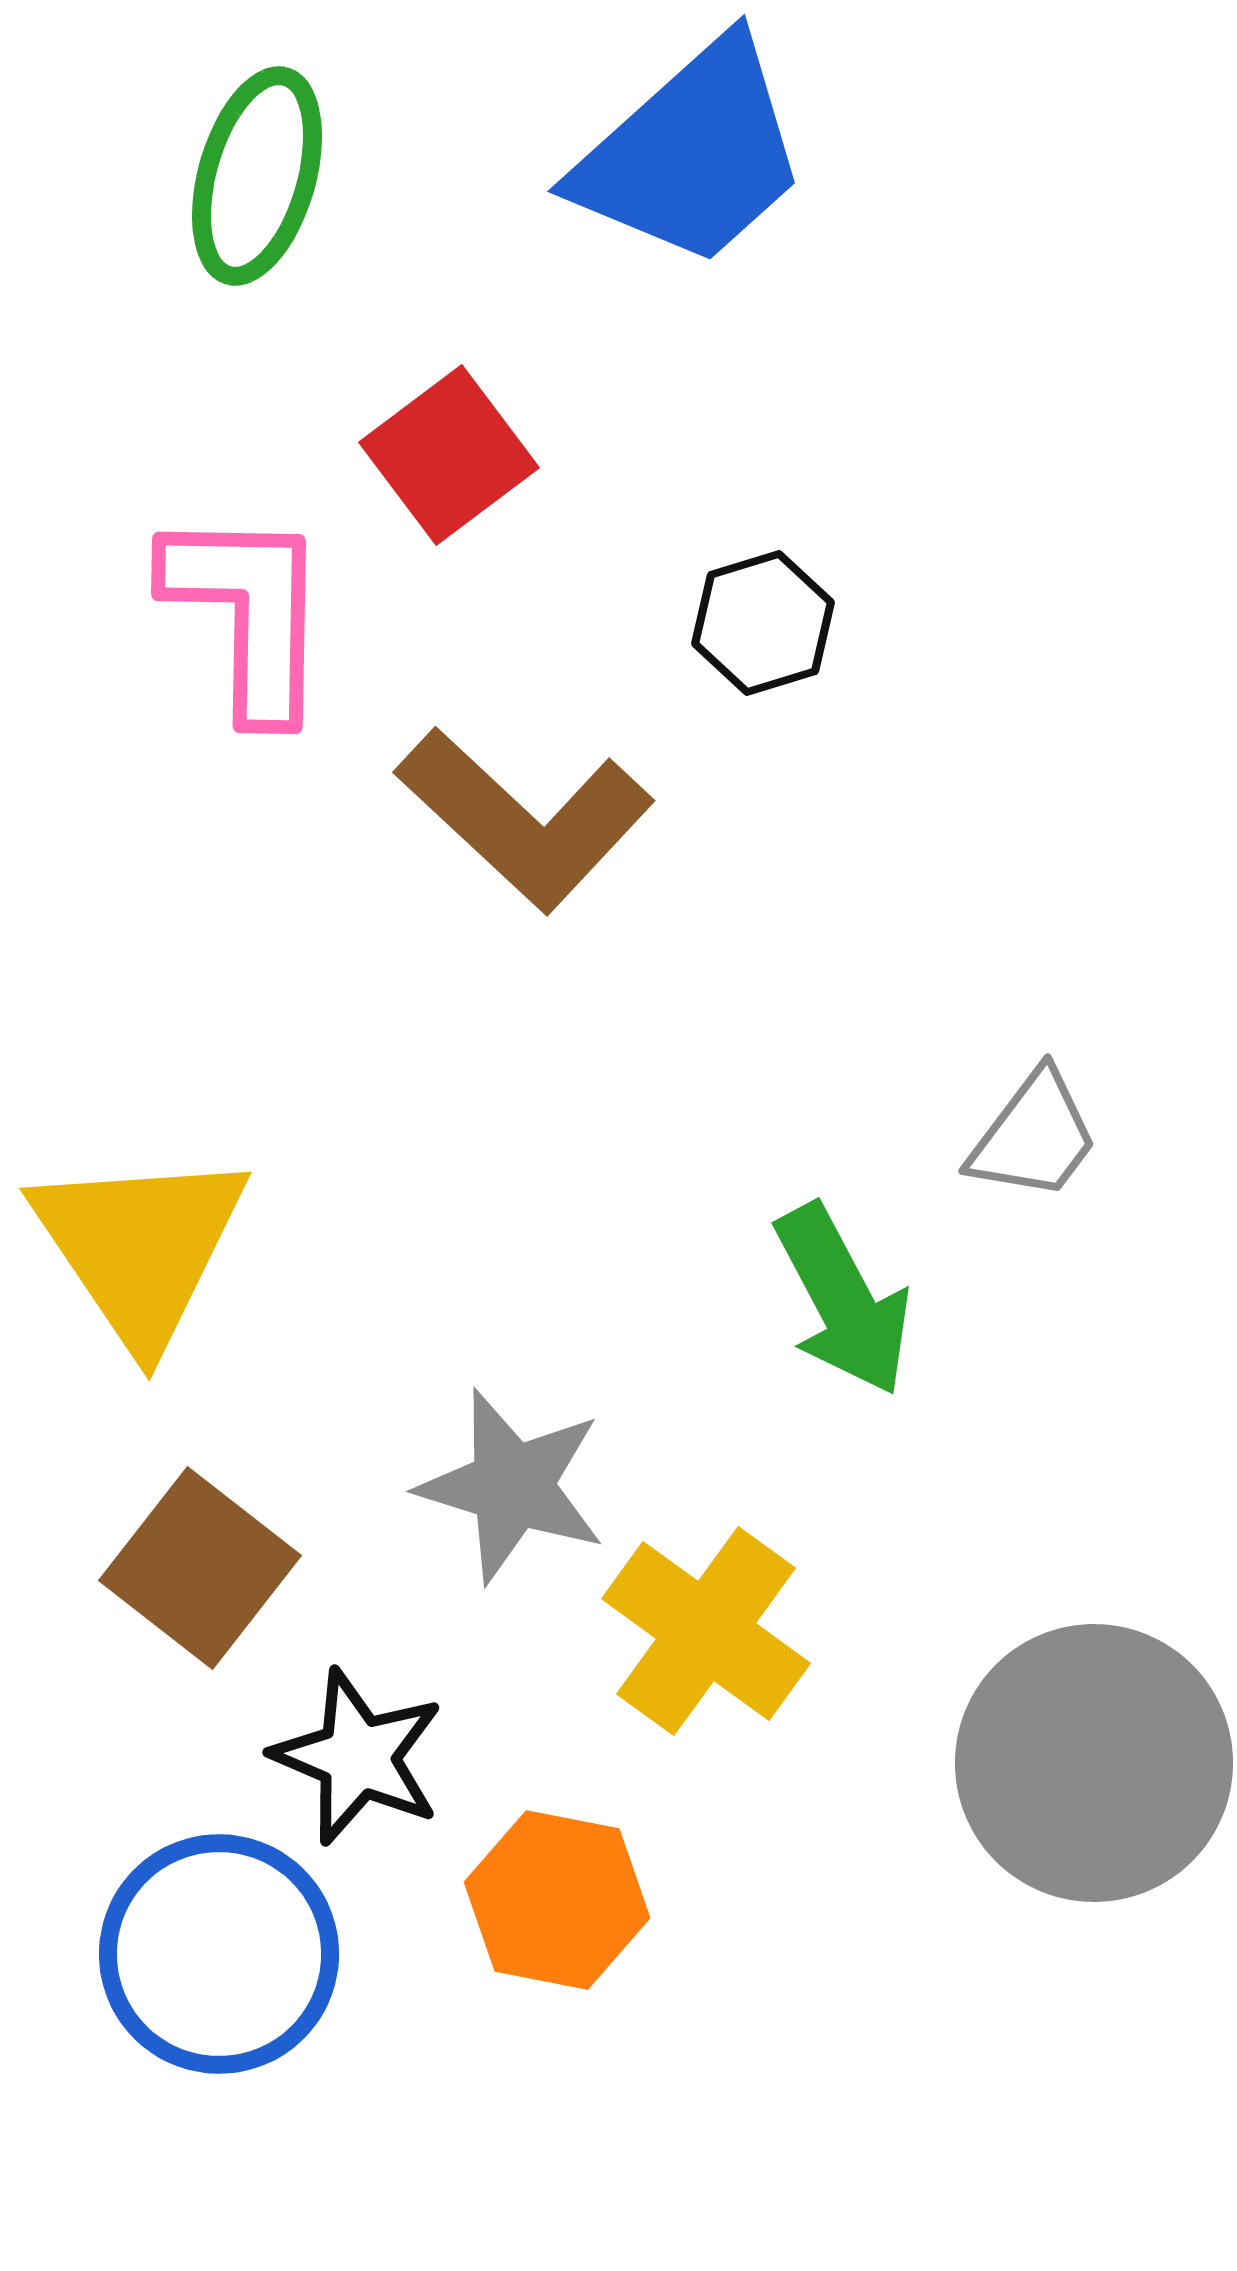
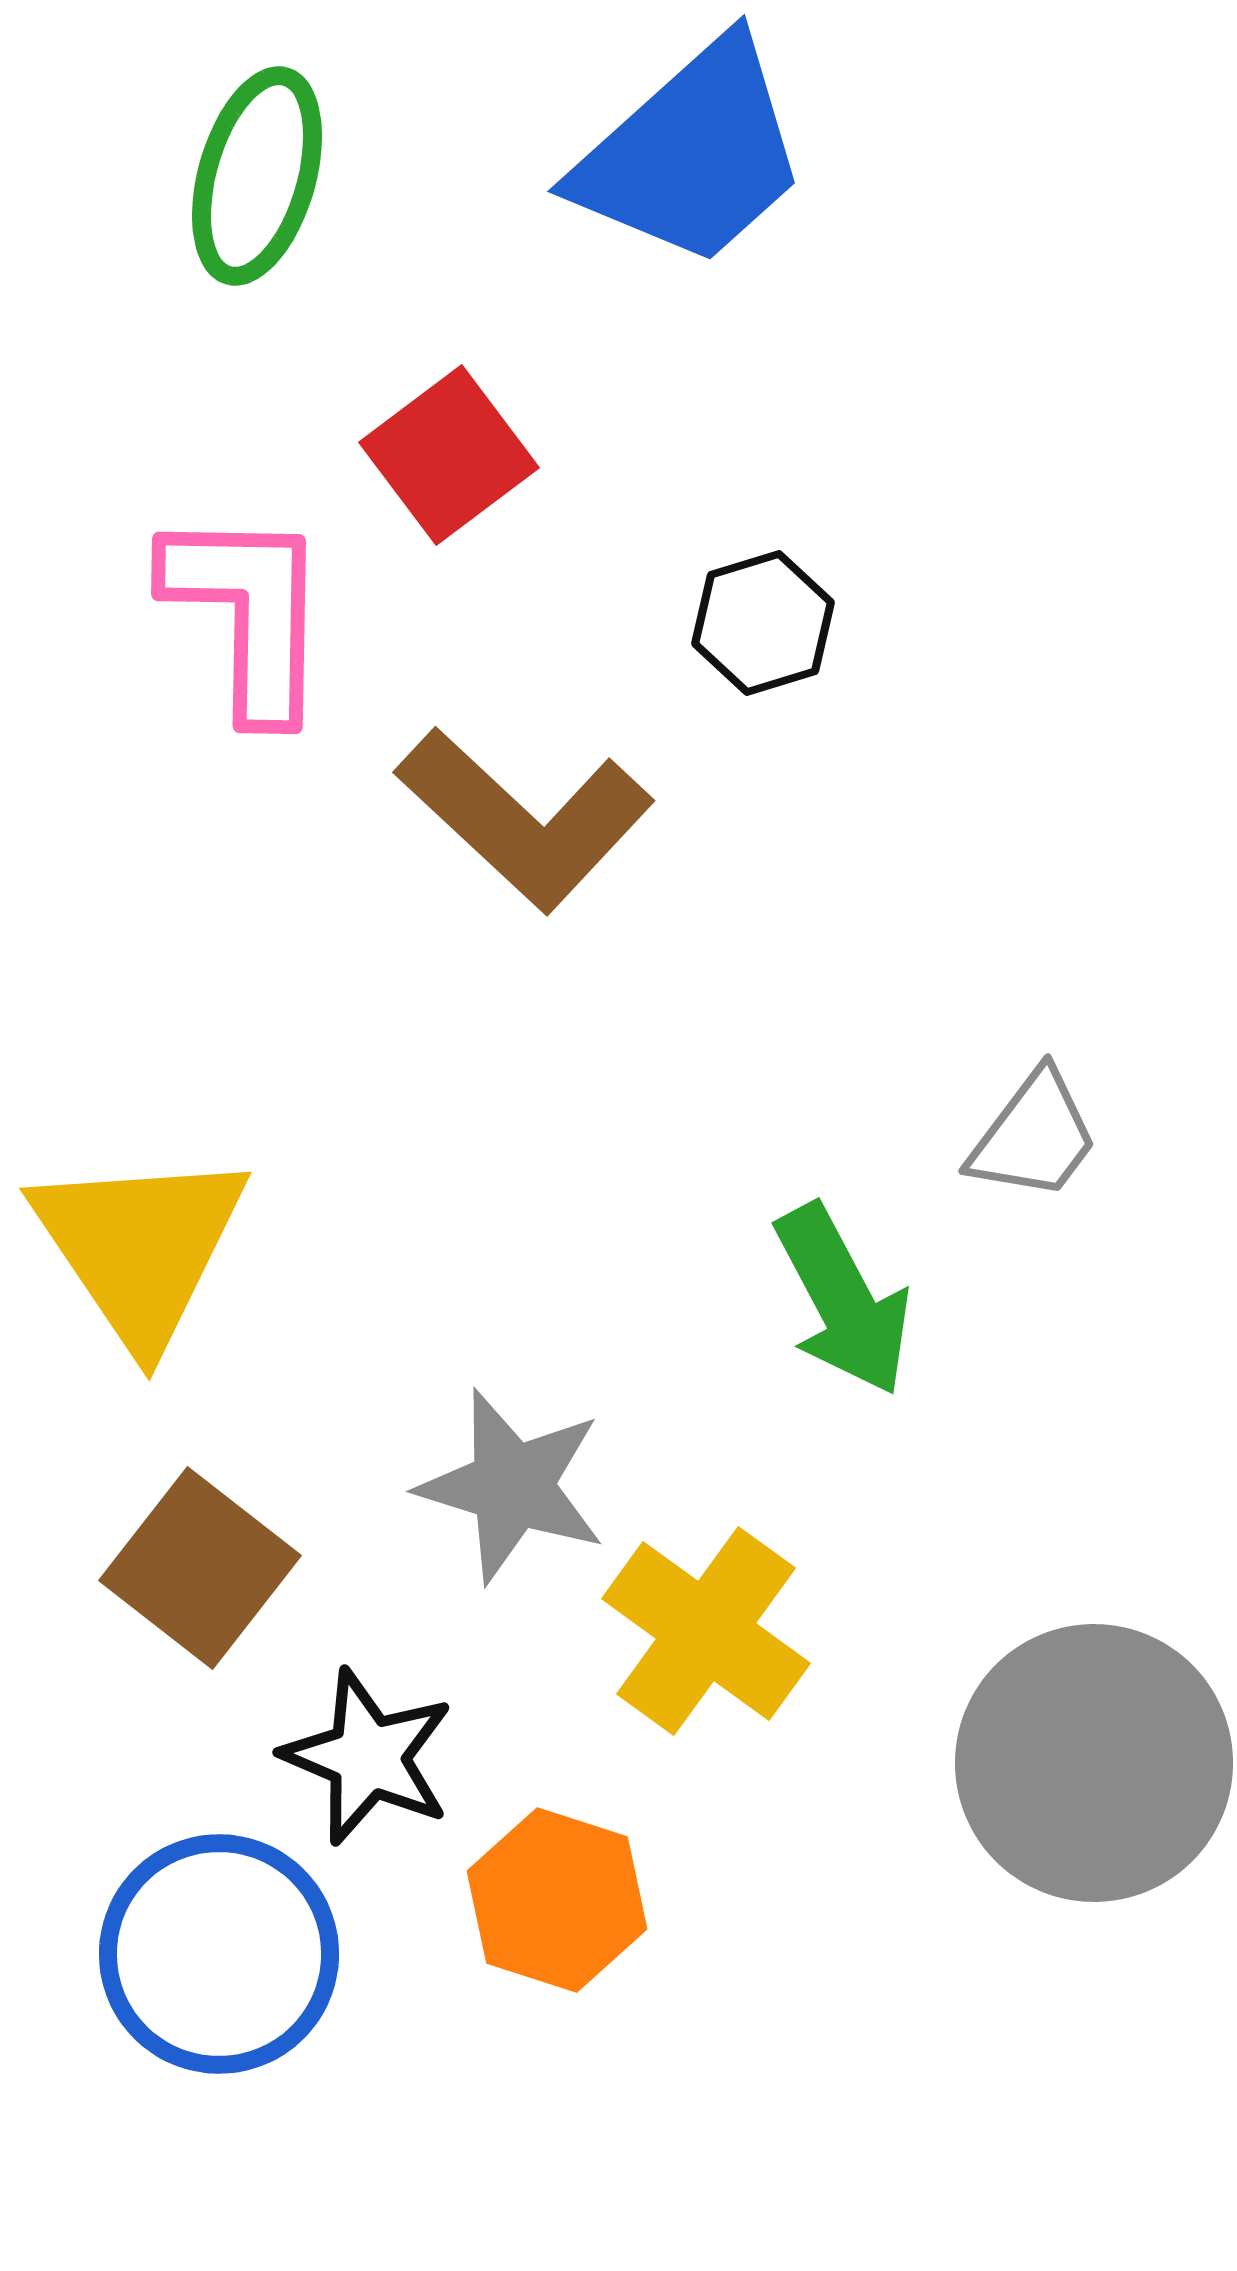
black star: moved 10 px right
orange hexagon: rotated 7 degrees clockwise
